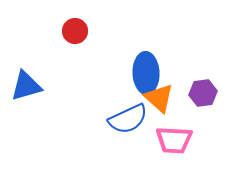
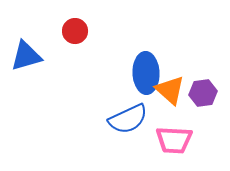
blue triangle: moved 30 px up
orange triangle: moved 11 px right, 8 px up
